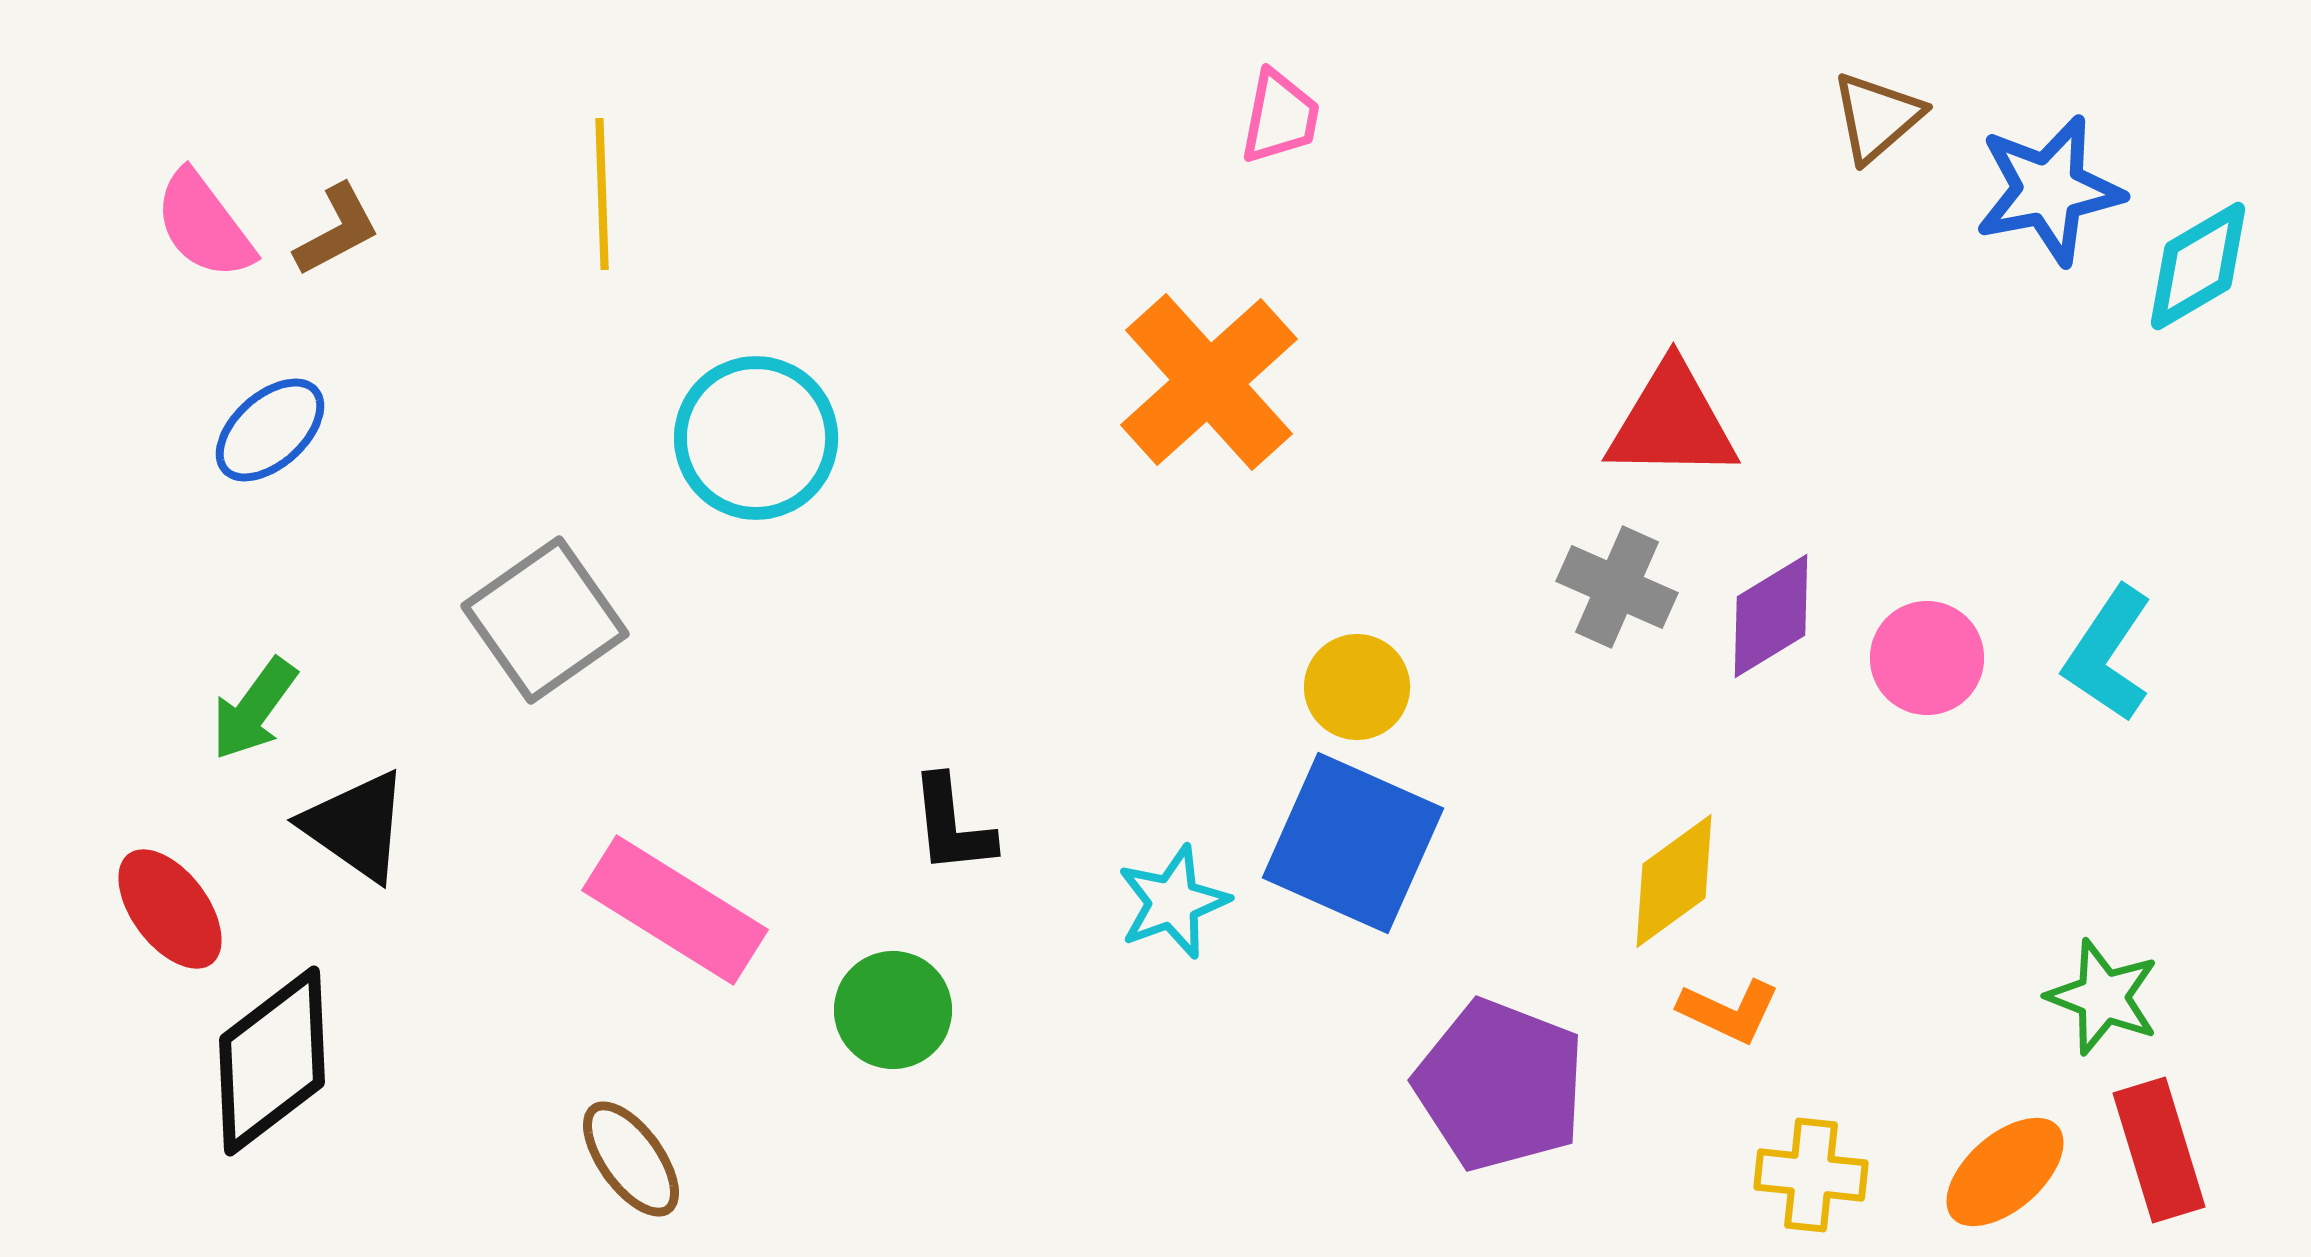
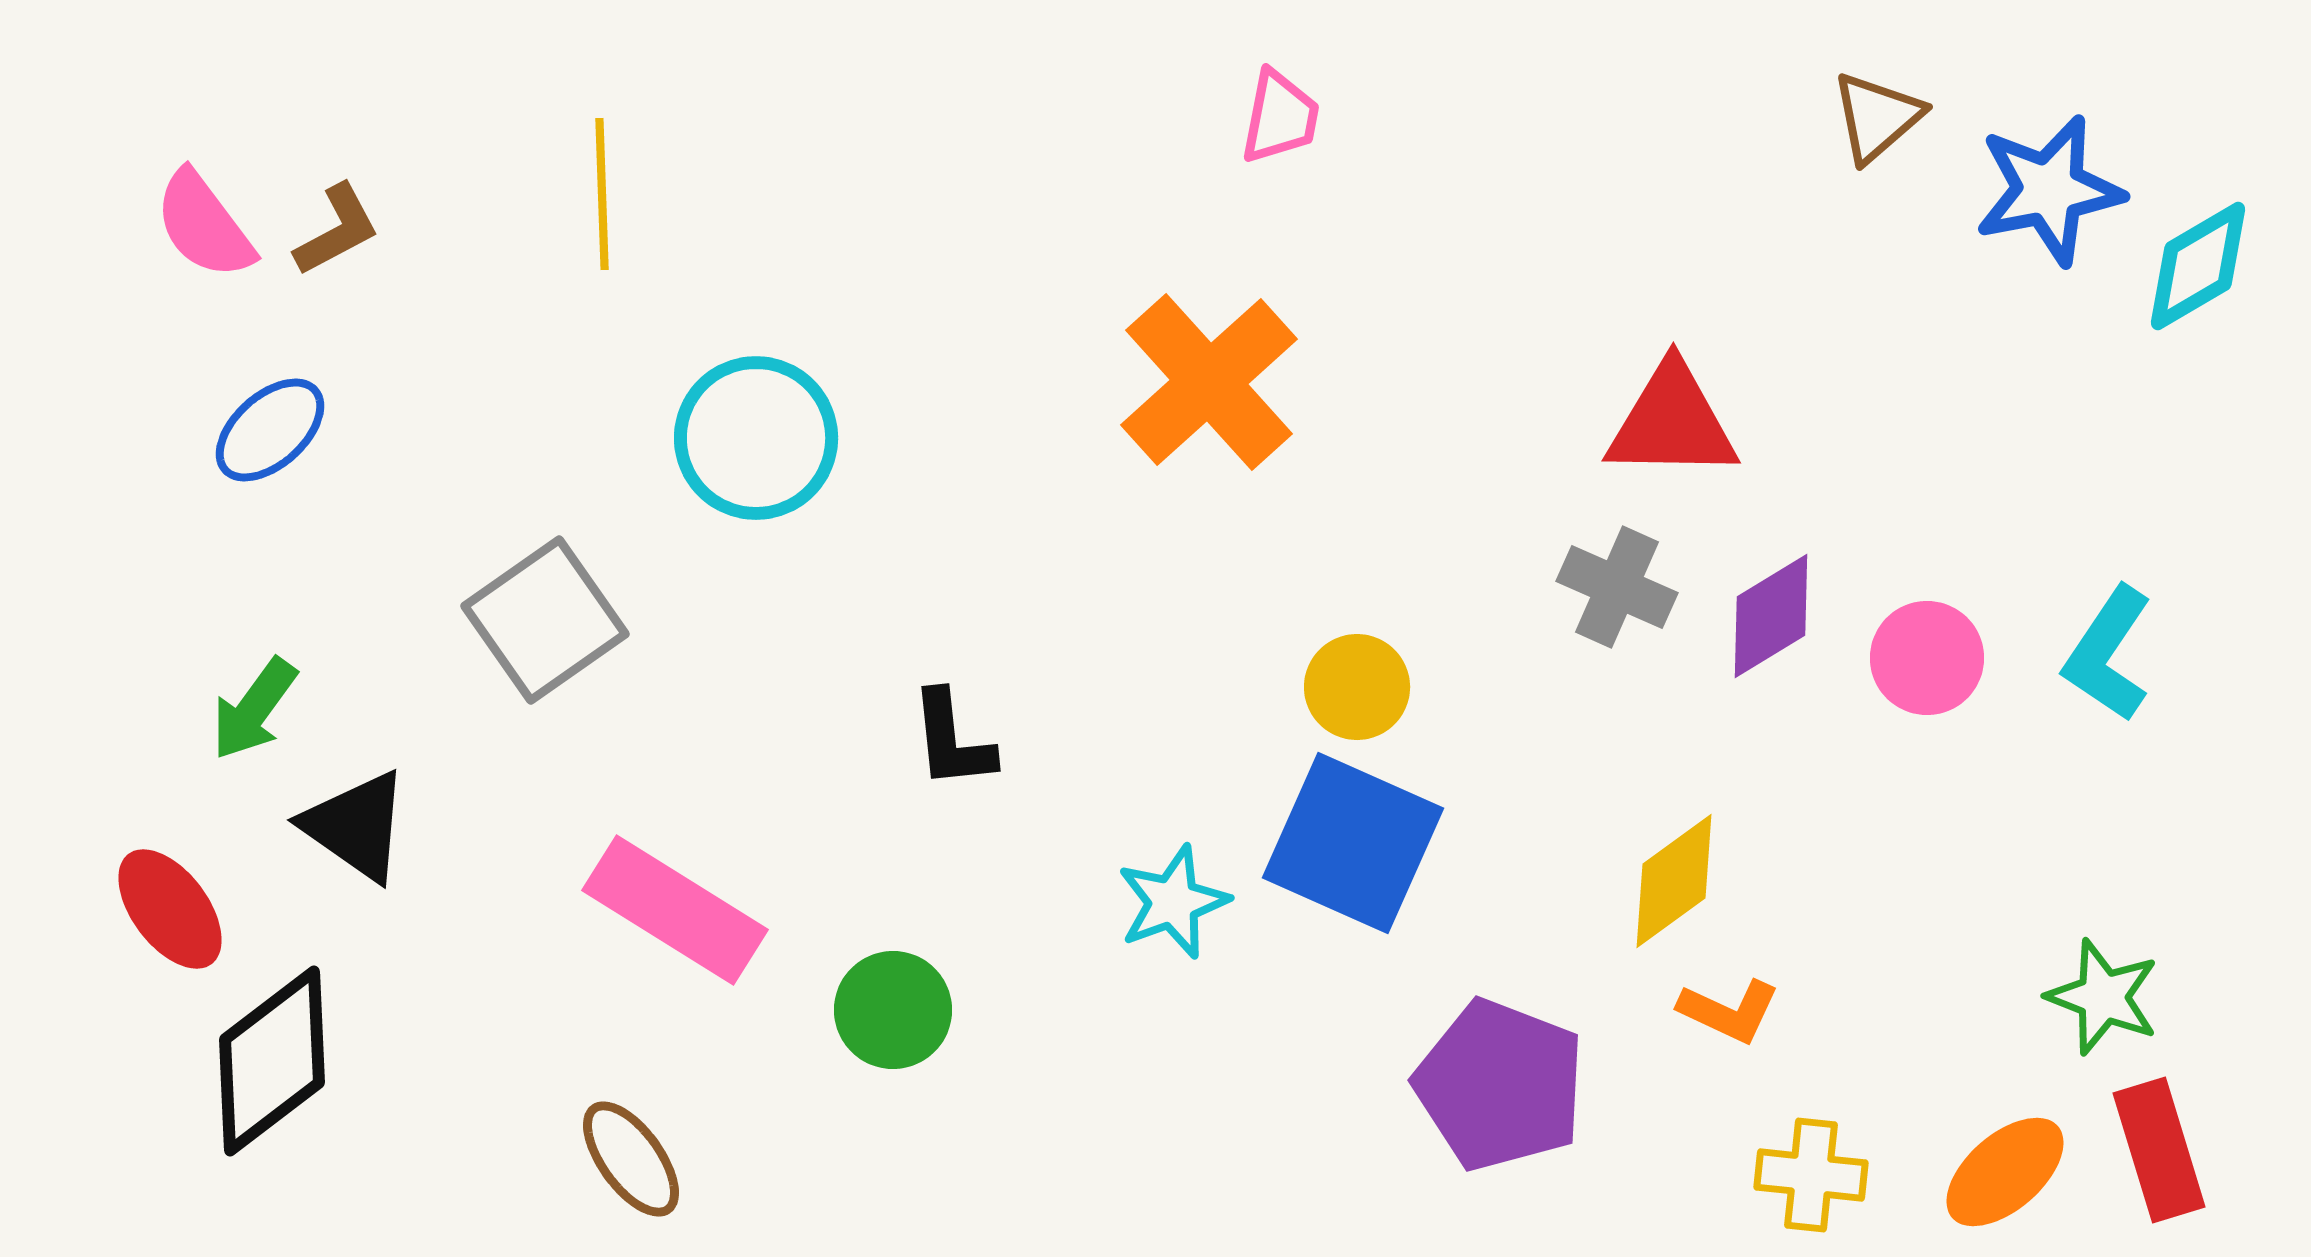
black L-shape: moved 85 px up
